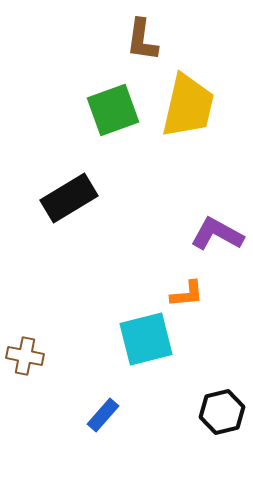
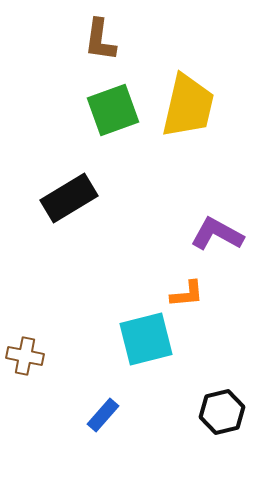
brown L-shape: moved 42 px left
